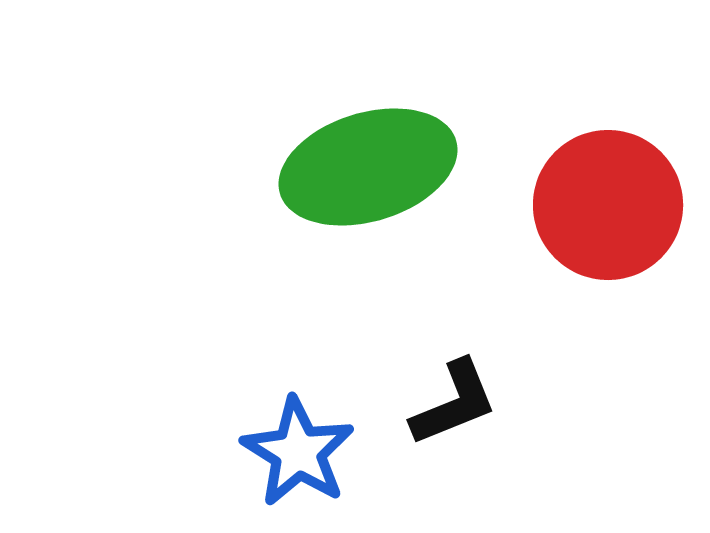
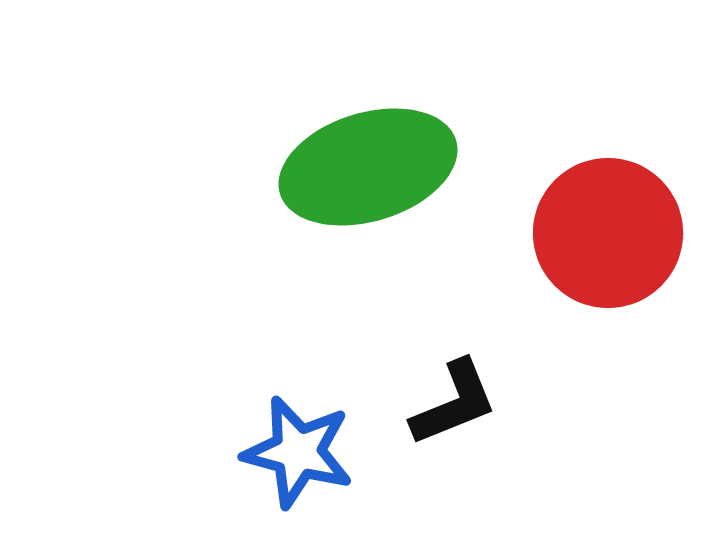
red circle: moved 28 px down
blue star: rotated 17 degrees counterclockwise
